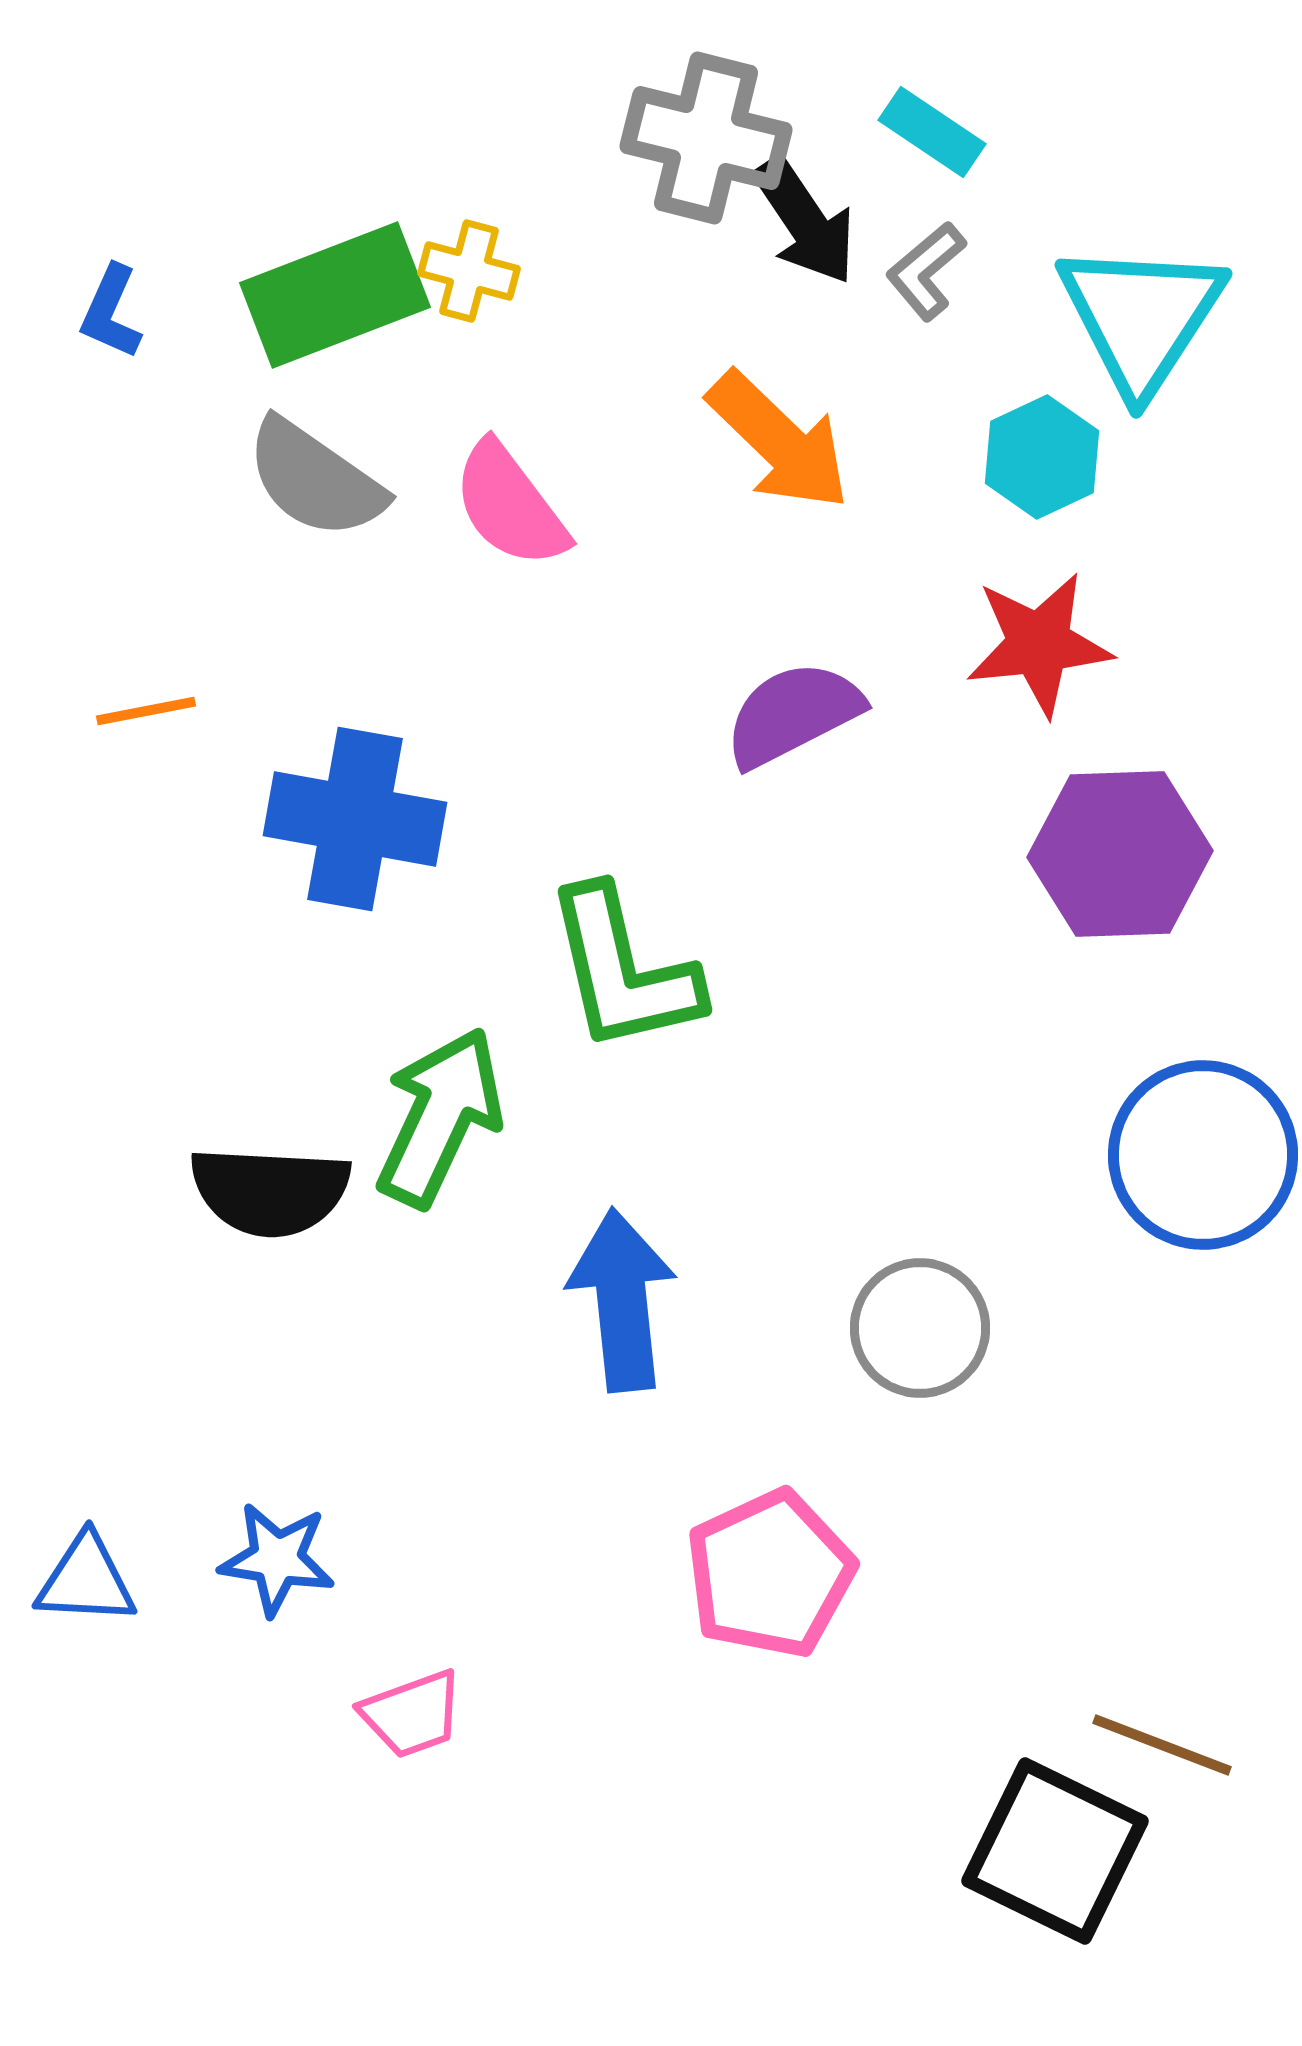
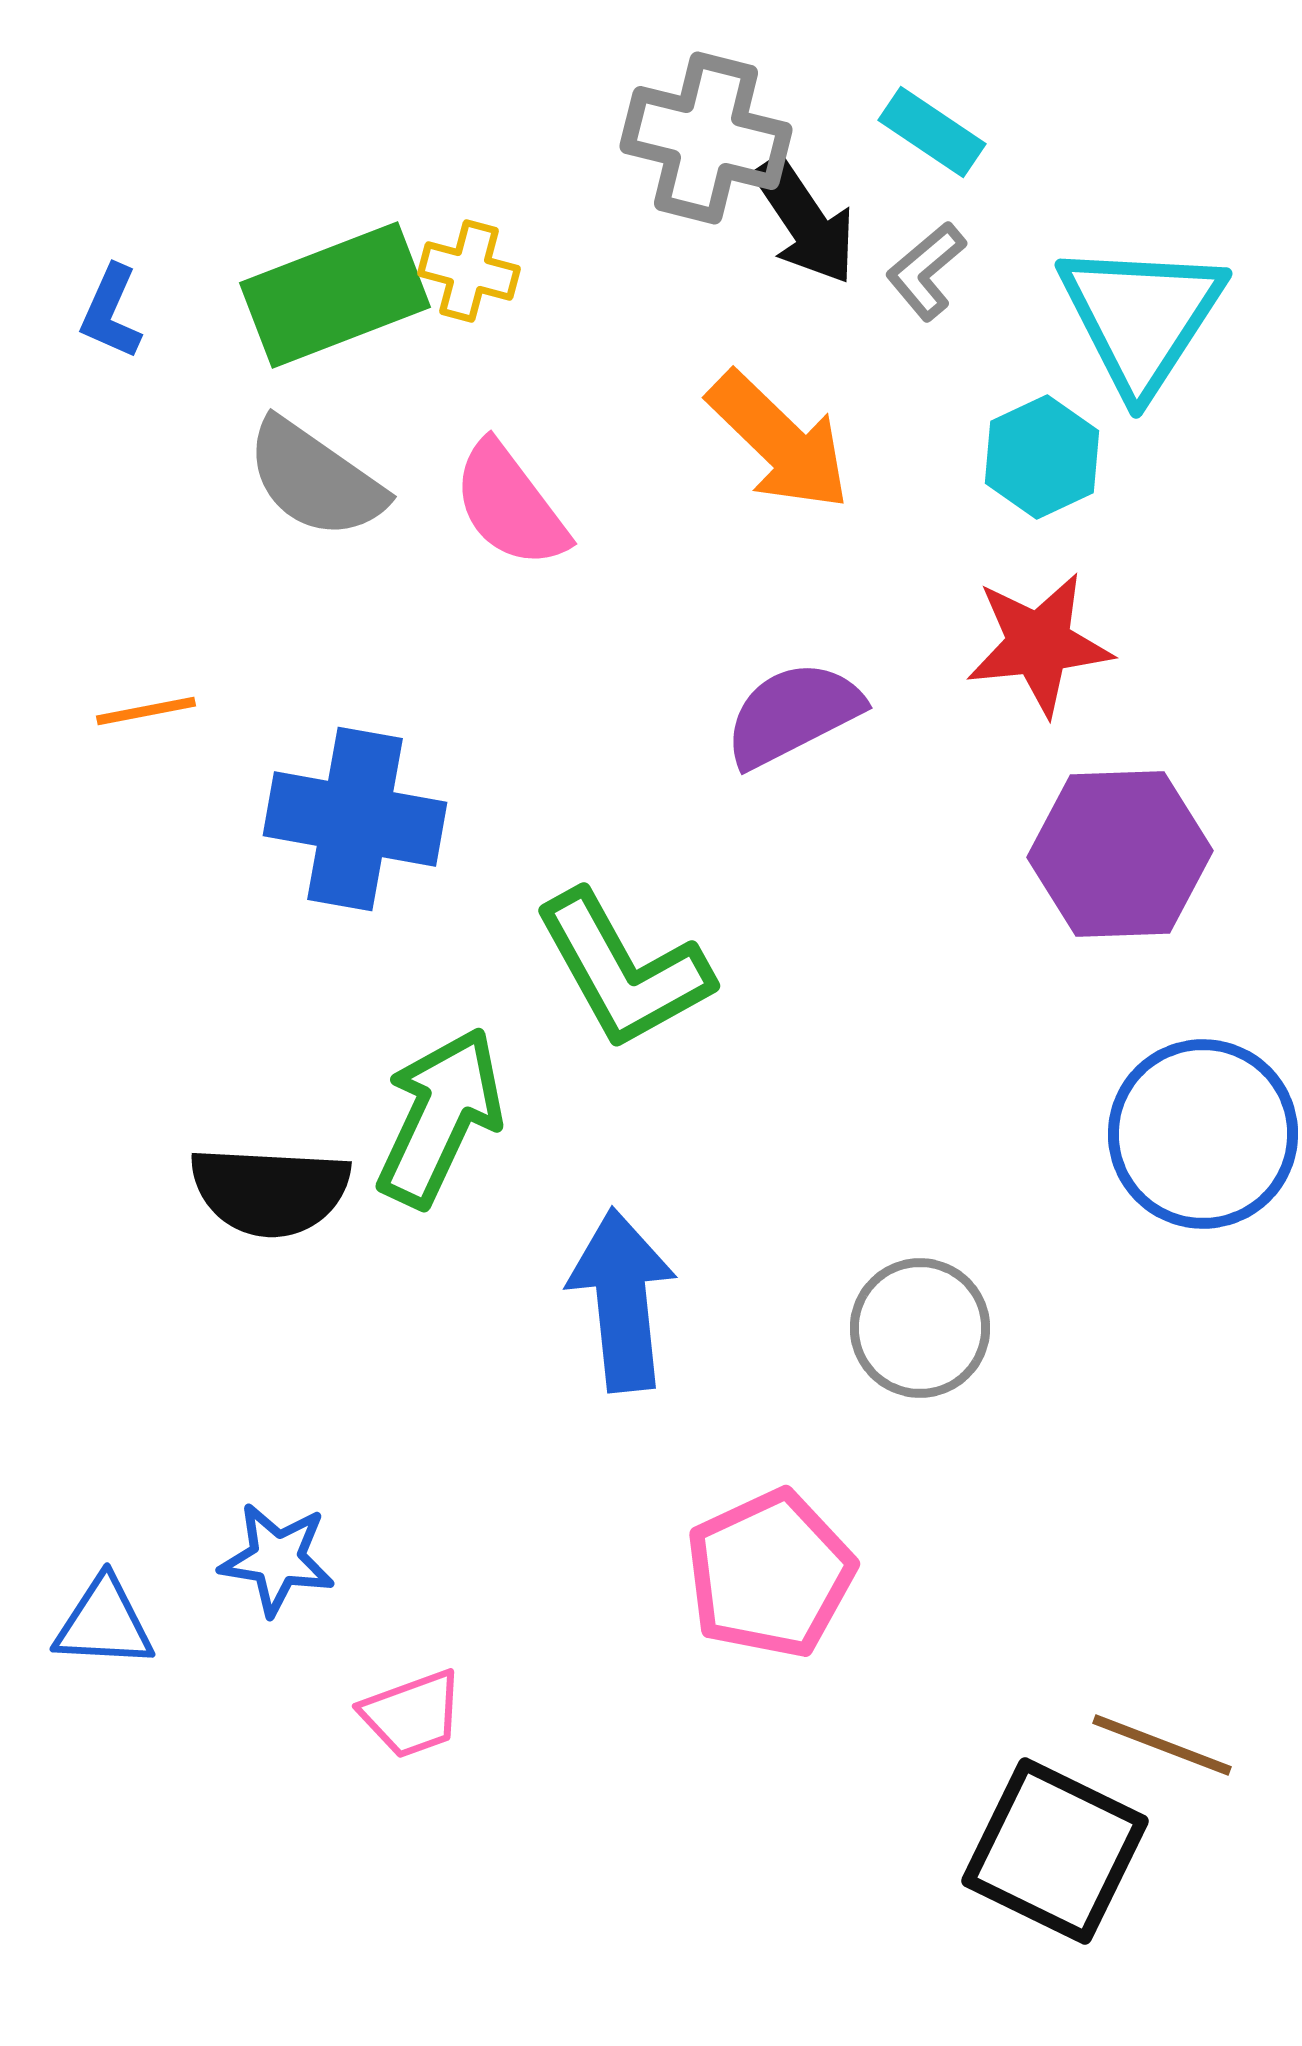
green L-shape: rotated 16 degrees counterclockwise
blue circle: moved 21 px up
blue triangle: moved 18 px right, 43 px down
